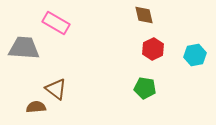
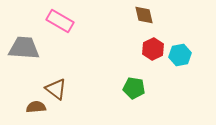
pink rectangle: moved 4 px right, 2 px up
cyan hexagon: moved 15 px left
green pentagon: moved 11 px left
